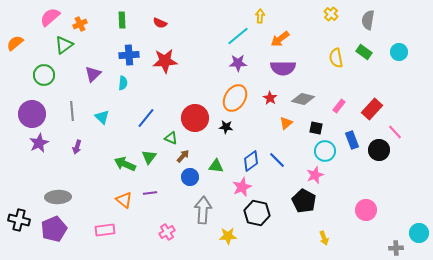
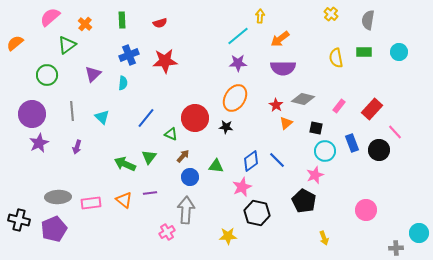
red semicircle at (160, 23): rotated 40 degrees counterclockwise
orange cross at (80, 24): moved 5 px right; rotated 24 degrees counterclockwise
green triangle at (64, 45): moved 3 px right
green rectangle at (364, 52): rotated 35 degrees counterclockwise
blue cross at (129, 55): rotated 18 degrees counterclockwise
green circle at (44, 75): moved 3 px right
red star at (270, 98): moved 6 px right, 7 px down
green triangle at (171, 138): moved 4 px up
blue rectangle at (352, 140): moved 3 px down
gray arrow at (203, 210): moved 17 px left
pink rectangle at (105, 230): moved 14 px left, 27 px up
